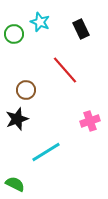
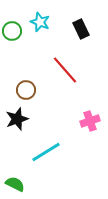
green circle: moved 2 px left, 3 px up
